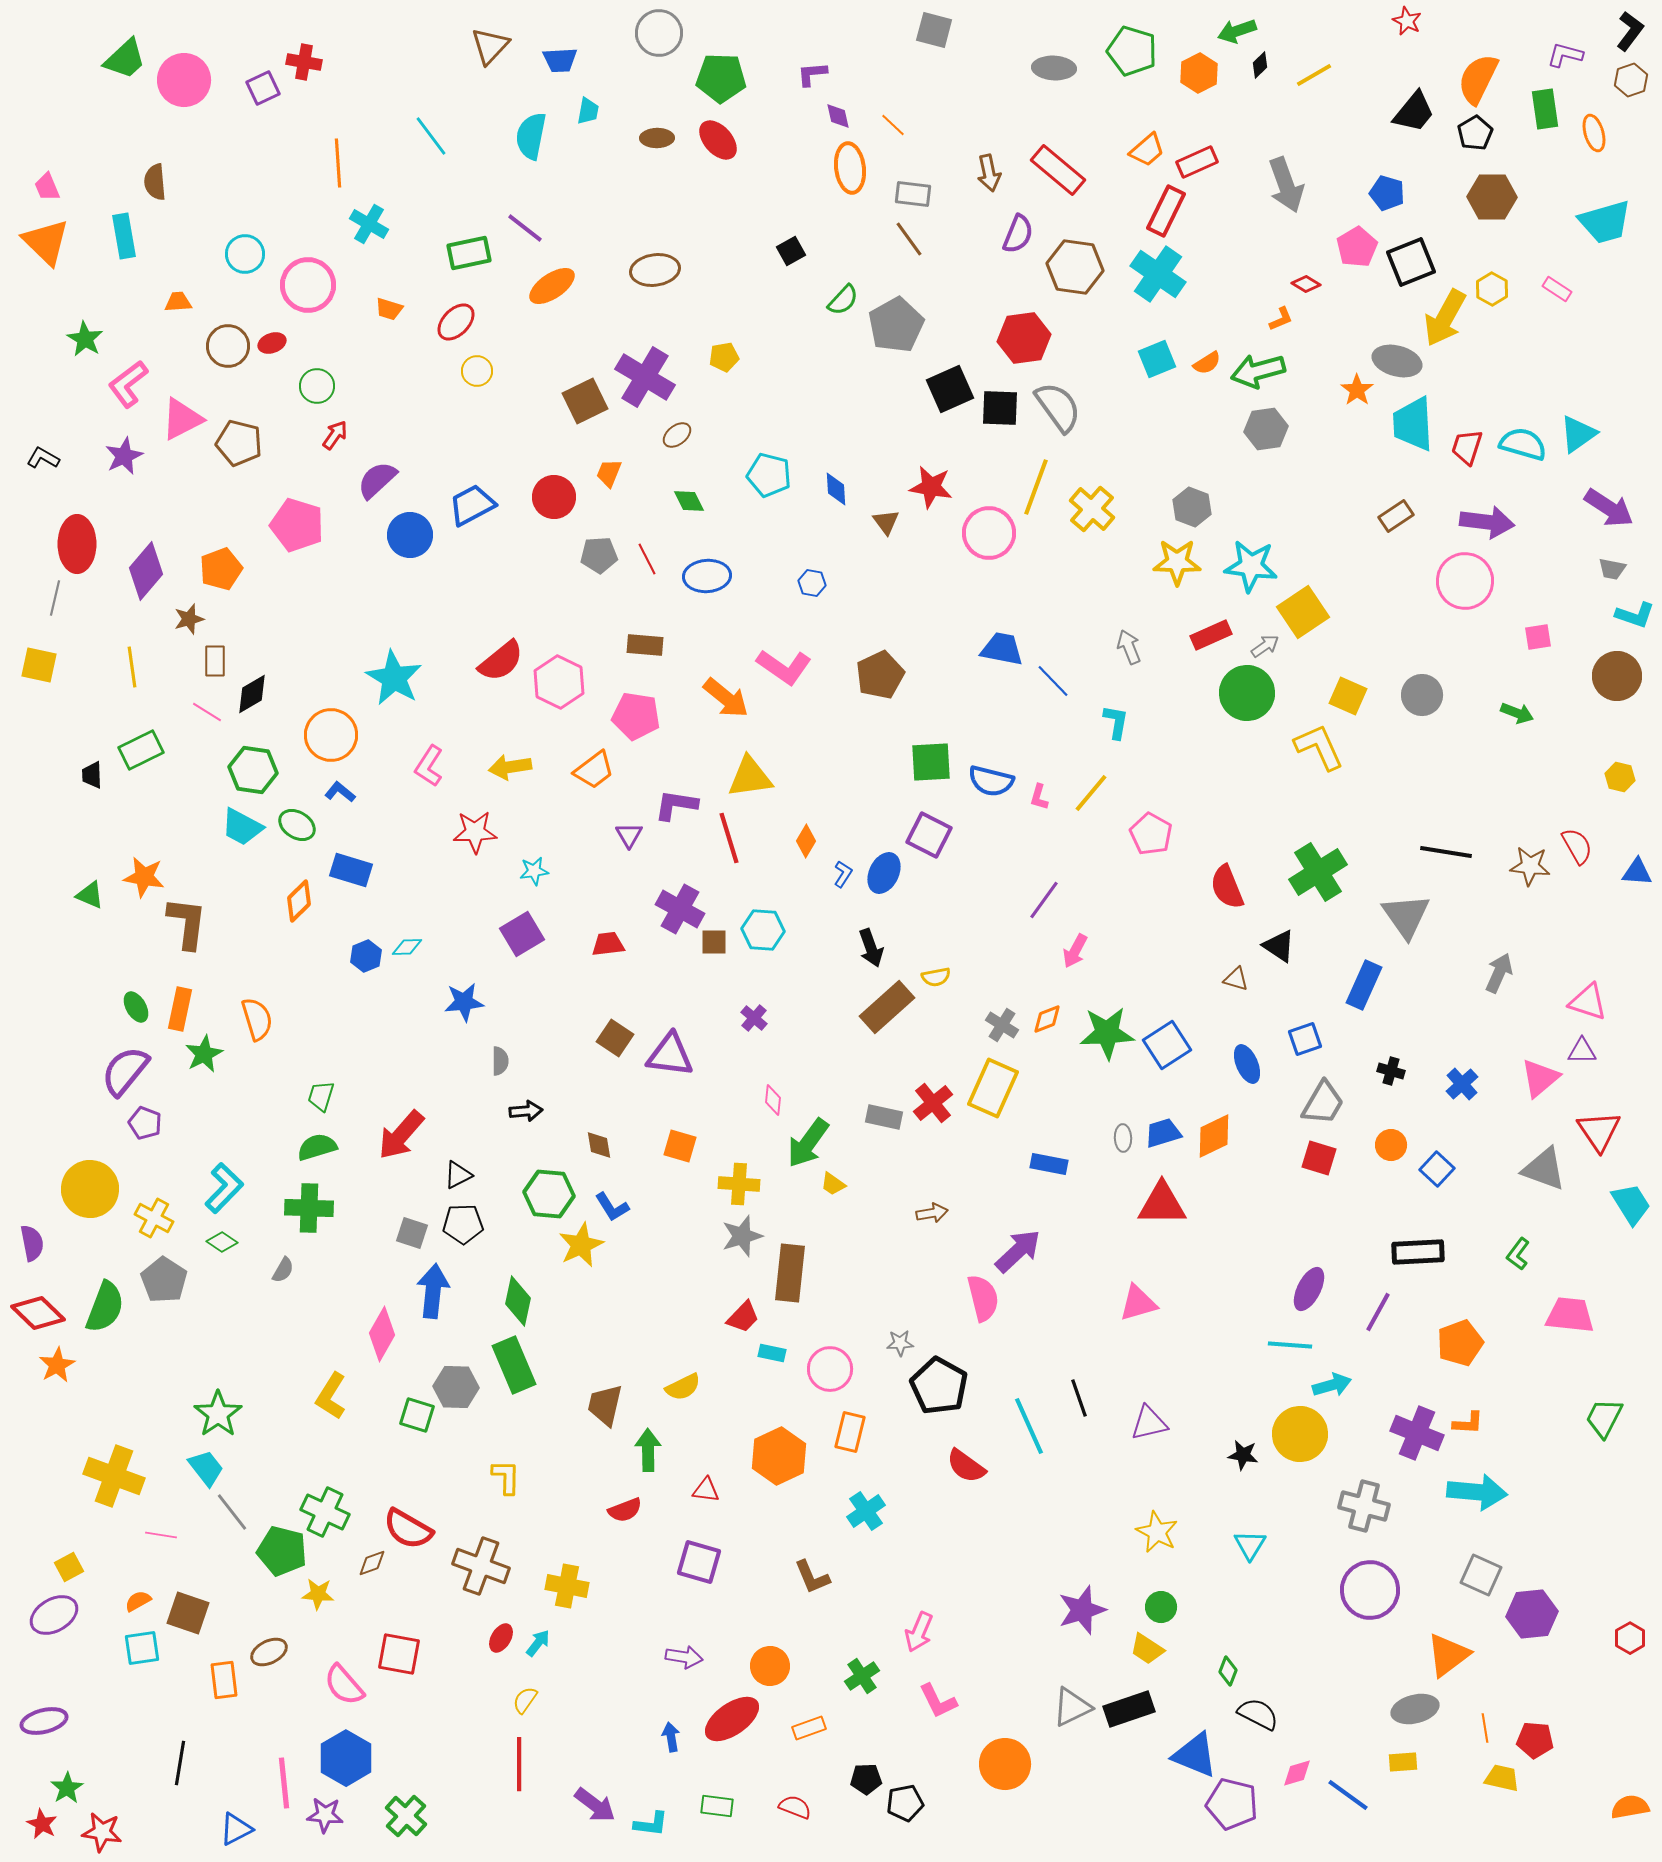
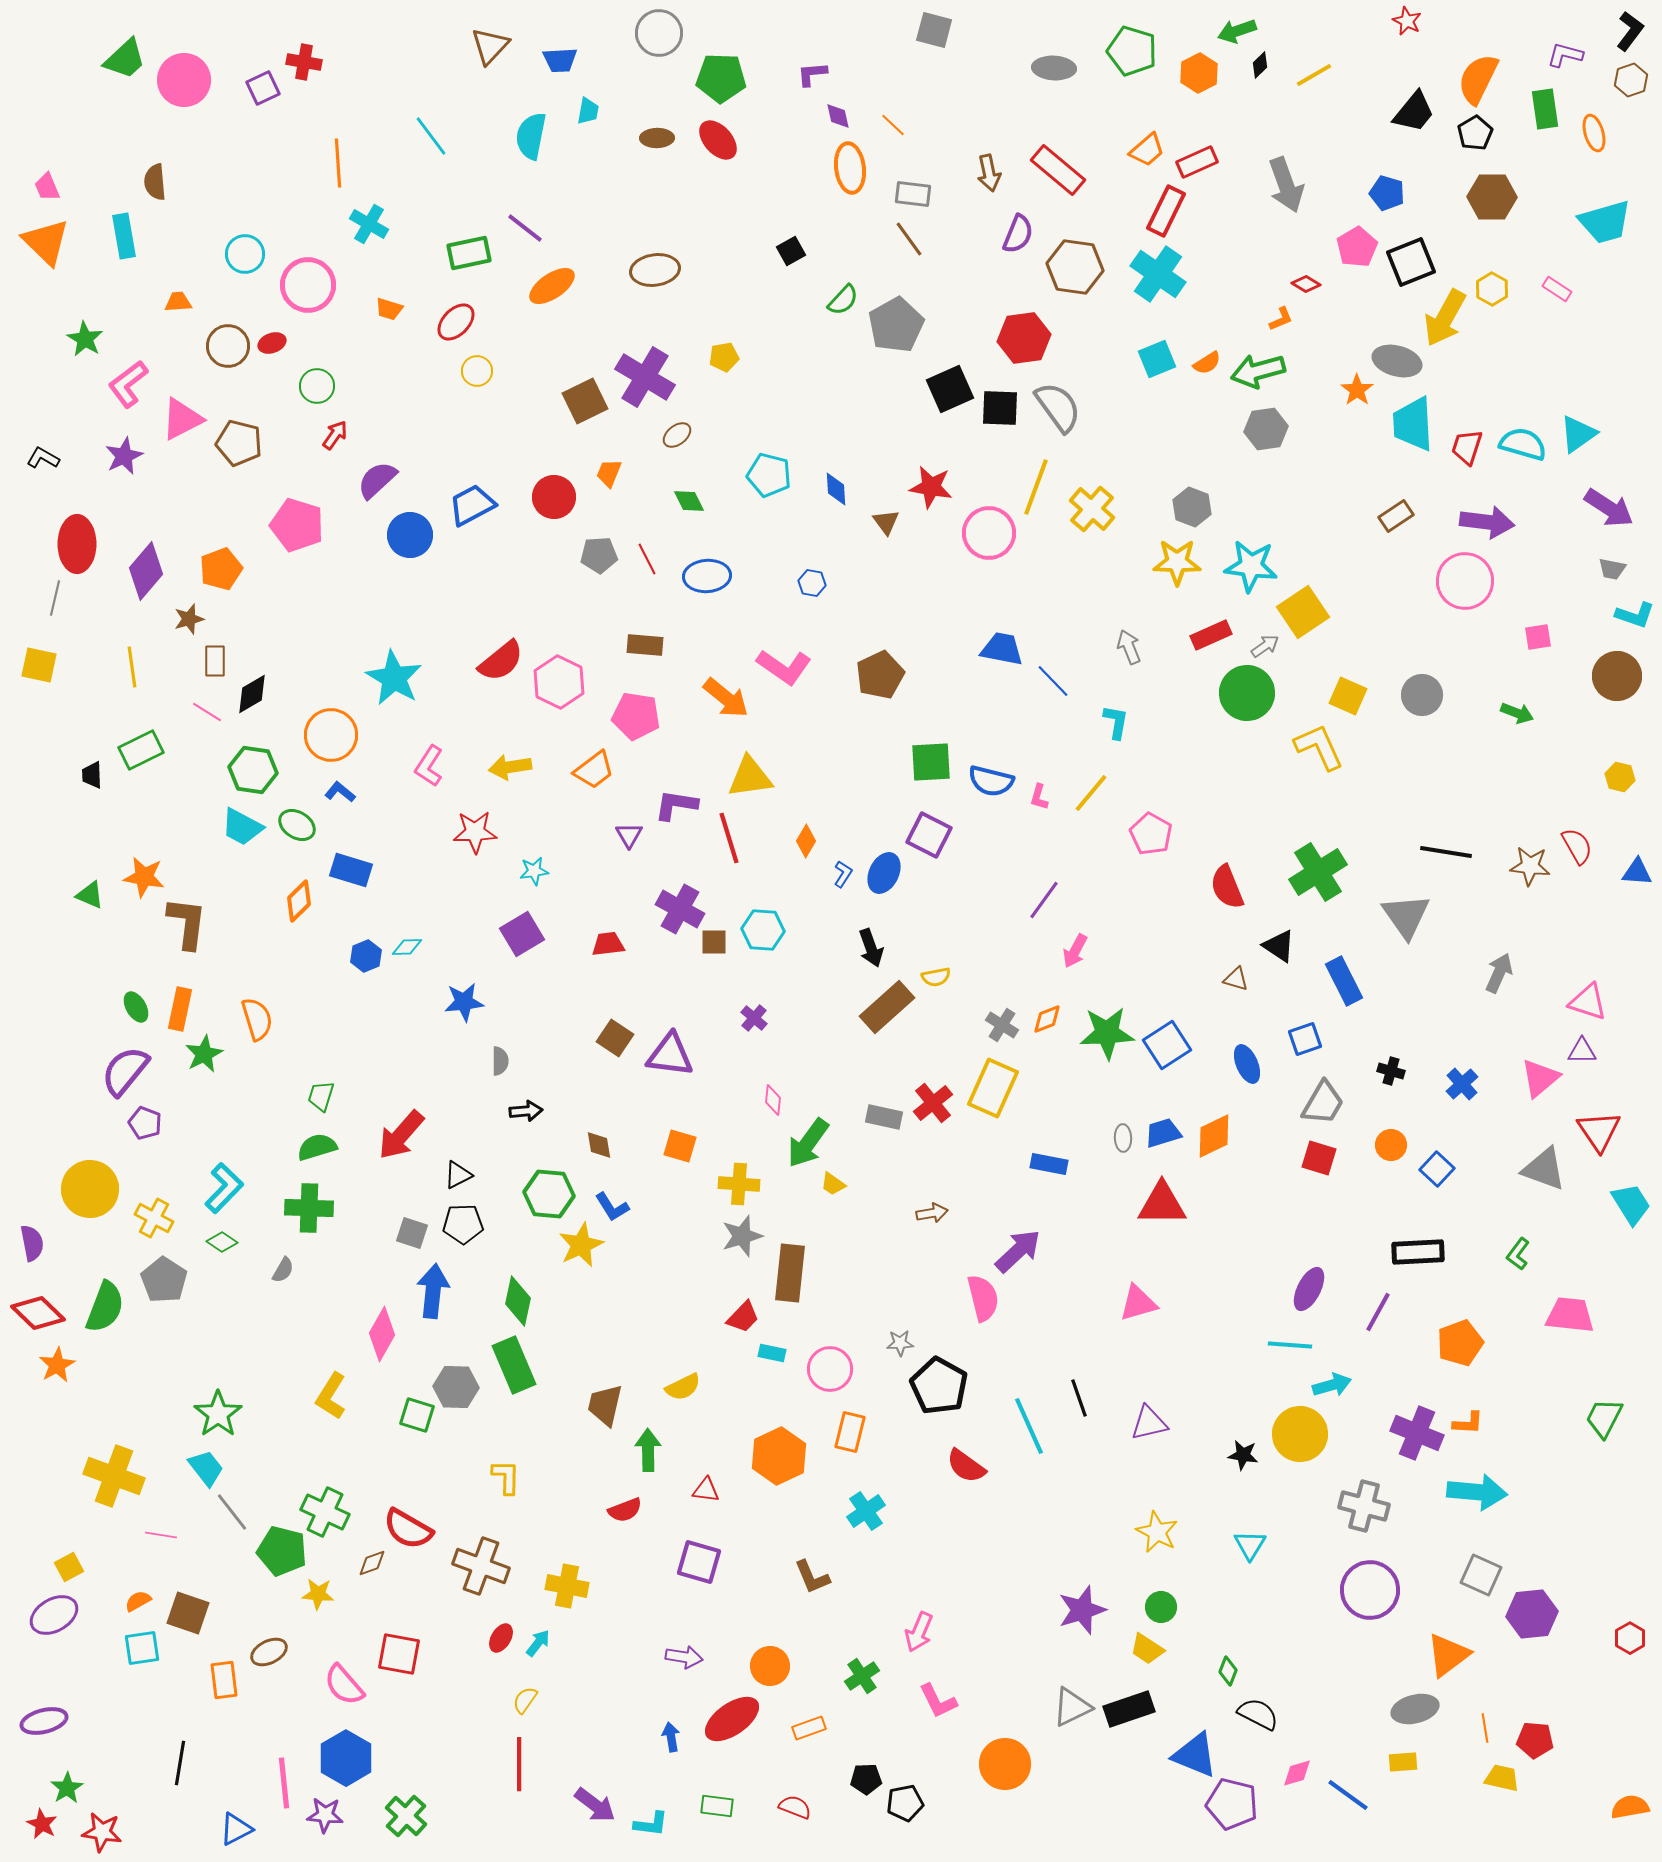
blue rectangle at (1364, 985): moved 20 px left, 4 px up; rotated 51 degrees counterclockwise
